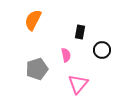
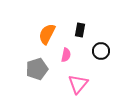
orange semicircle: moved 14 px right, 14 px down
black rectangle: moved 2 px up
black circle: moved 1 px left, 1 px down
pink semicircle: rotated 24 degrees clockwise
